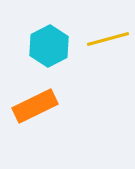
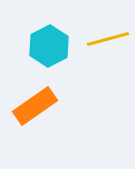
orange rectangle: rotated 9 degrees counterclockwise
